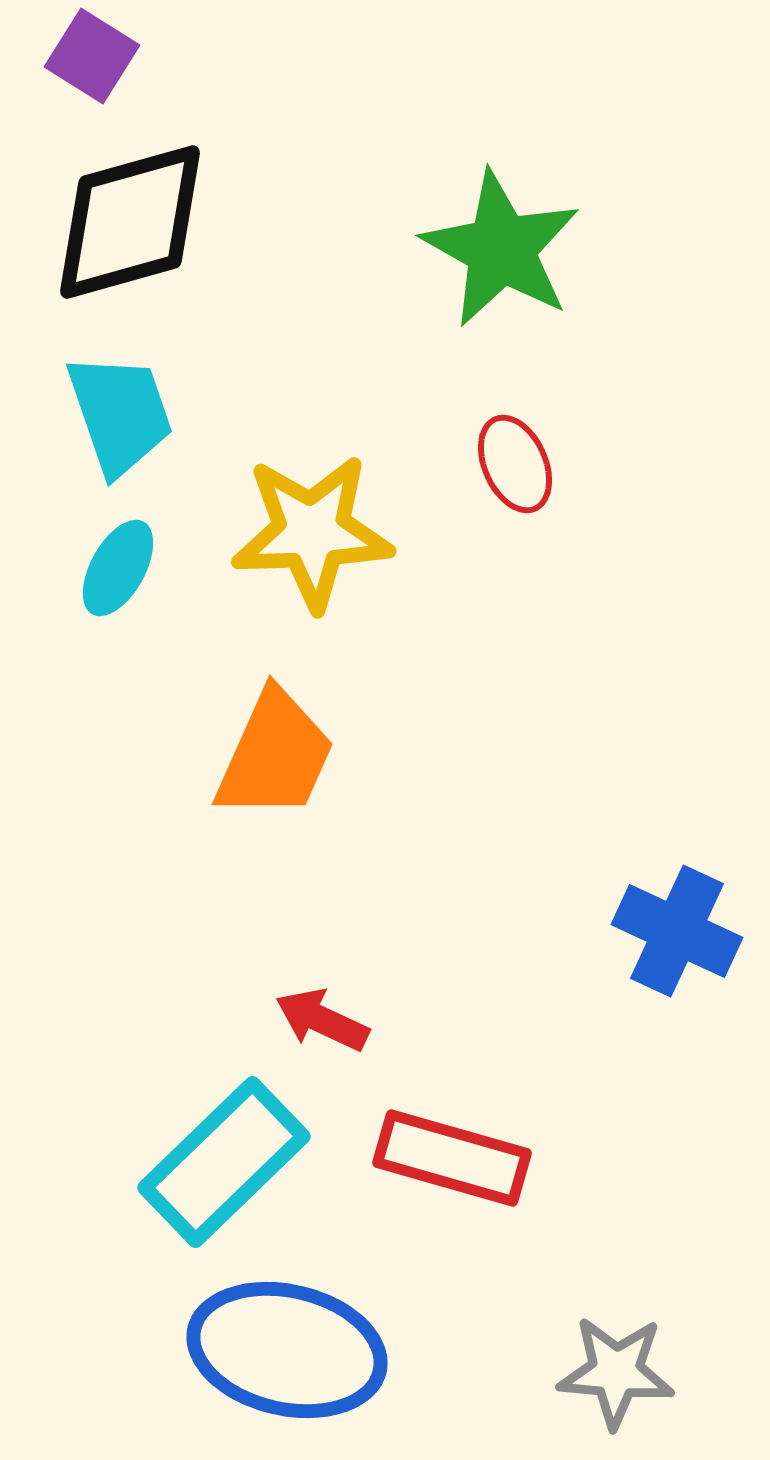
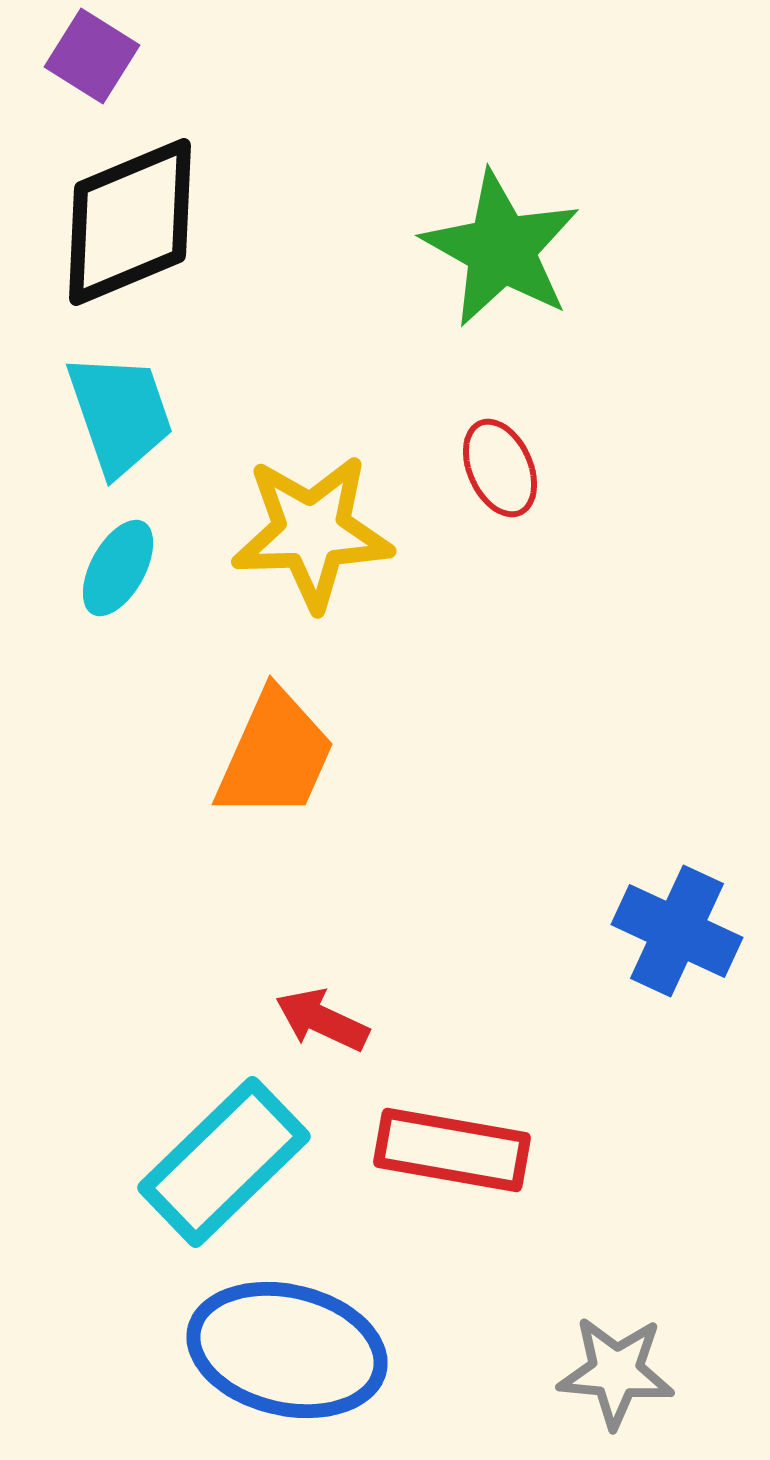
black diamond: rotated 7 degrees counterclockwise
red ellipse: moved 15 px left, 4 px down
red rectangle: moved 8 px up; rotated 6 degrees counterclockwise
